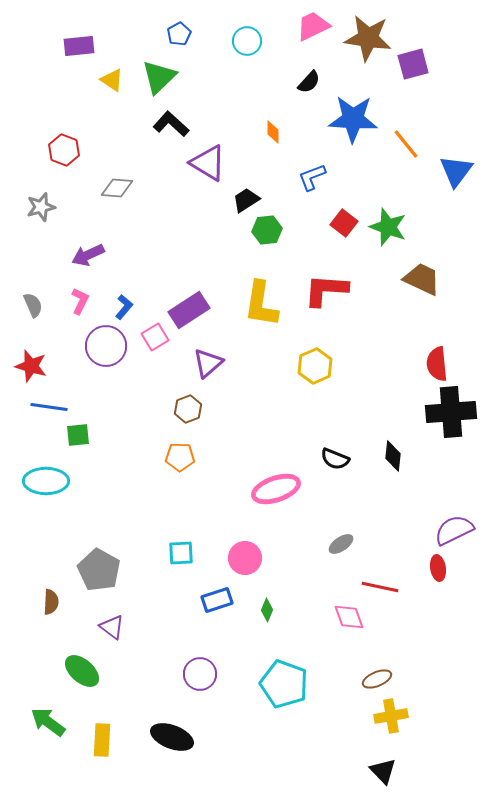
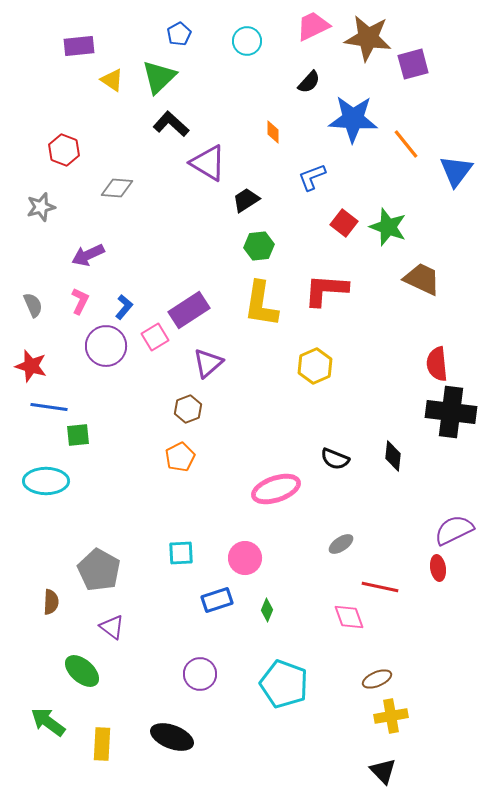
green hexagon at (267, 230): moved 8 px left, 16 px down
black cross at (451, 412): rotated 12 degrees clockwise
orange pentagon at (180, 457): rotated 28 degrees counterclockwise
yellow rectangle at (102, 740): moved 4 px down
